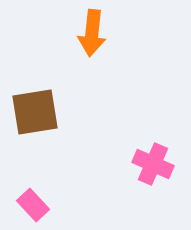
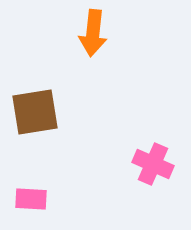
orange arrow: moved 1 px right
pink rectangle: moved 2 px left, 6 px up; rotated 44 degrees counterclockwise
